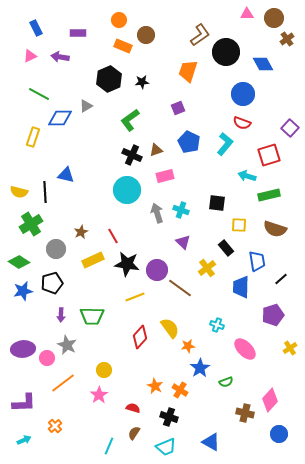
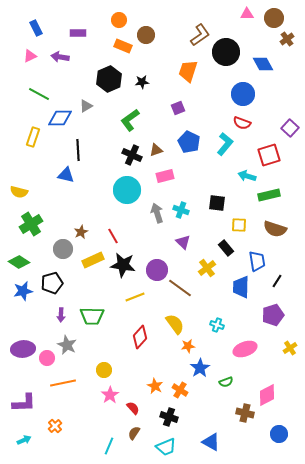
black line at (45, 192): moved 33 px right, 42 px up
gray circle at (56, 249): moved 7 px right
black star at (127, 264): moved 4 px left, 1 px down
black line at (281, 279): moved 4 px left, 2 px down; rotated 16 degrees counterclockwise
yellow semicircle at (170, 328): moved 5 px right, 4 px up
pink ellipse at (245, 349): rotated 65 degrees counterclockwise
orange line at (63, 383): rotated 25 degrees clockwise
pink star at (99, 395): moved 11 px right
pink diamond at (270, 400): moved 3 px left, 5 px up; rotated 20 degrees clockwise
red semicircle at (133, 408): rotated 32 degrees clockwise
